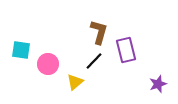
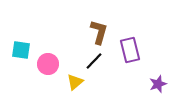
purple rectangle: moved 4 px right
